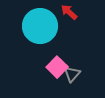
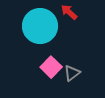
pink square: moved 6 px left
gray triangle: moved 1 px up; rotated 12 degrees clockwise
